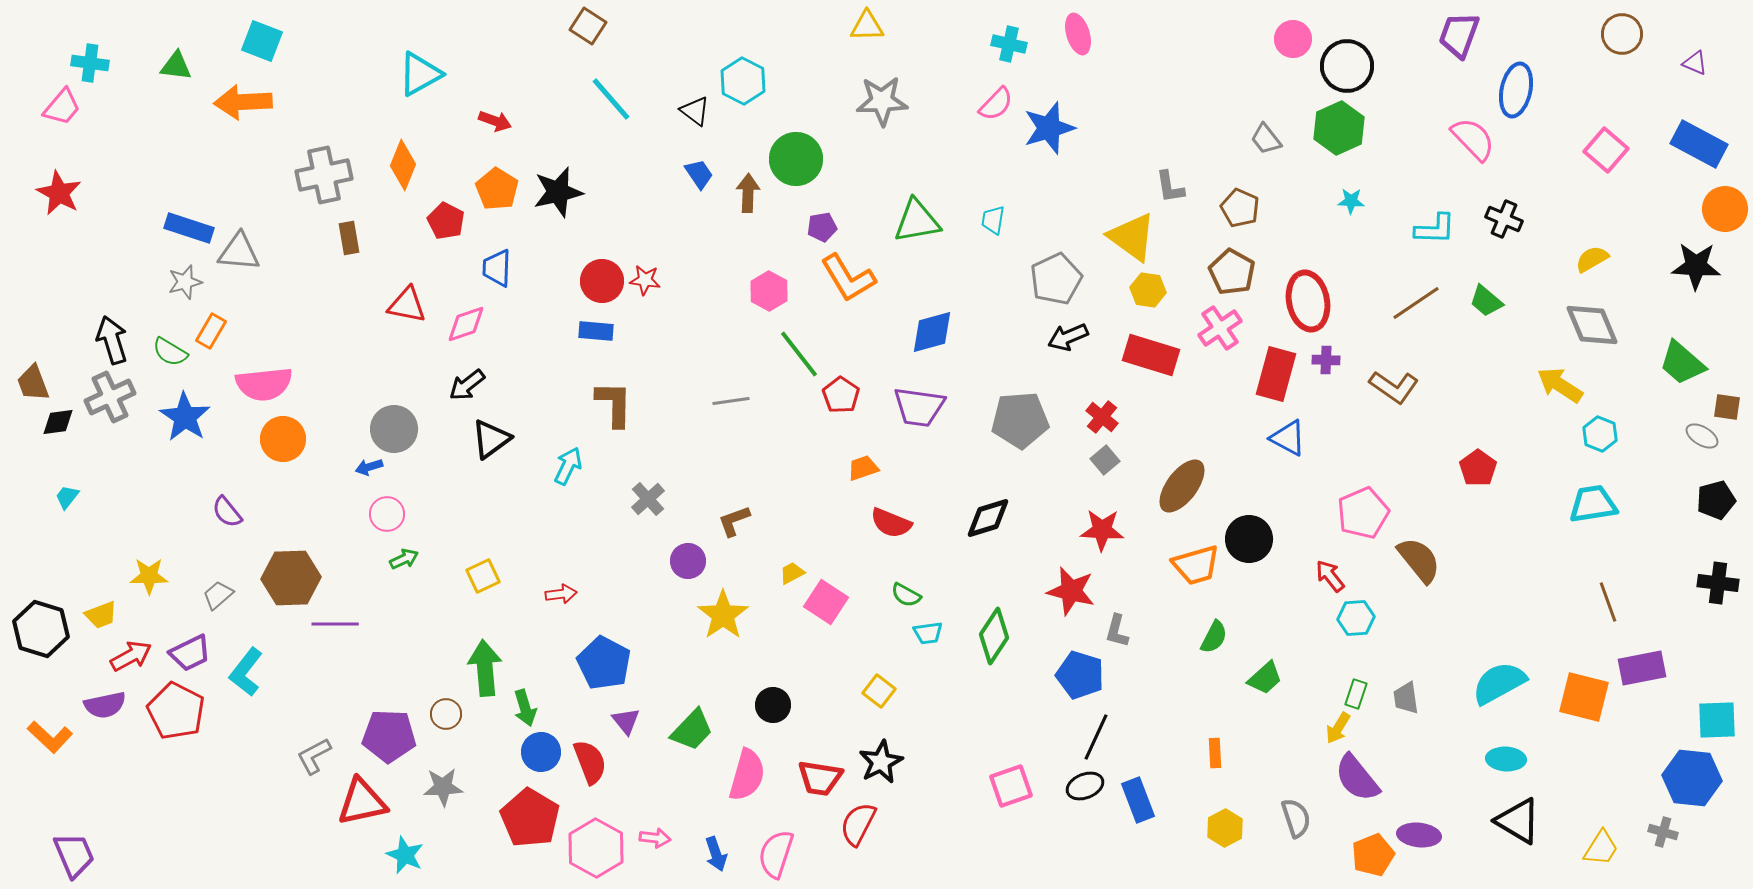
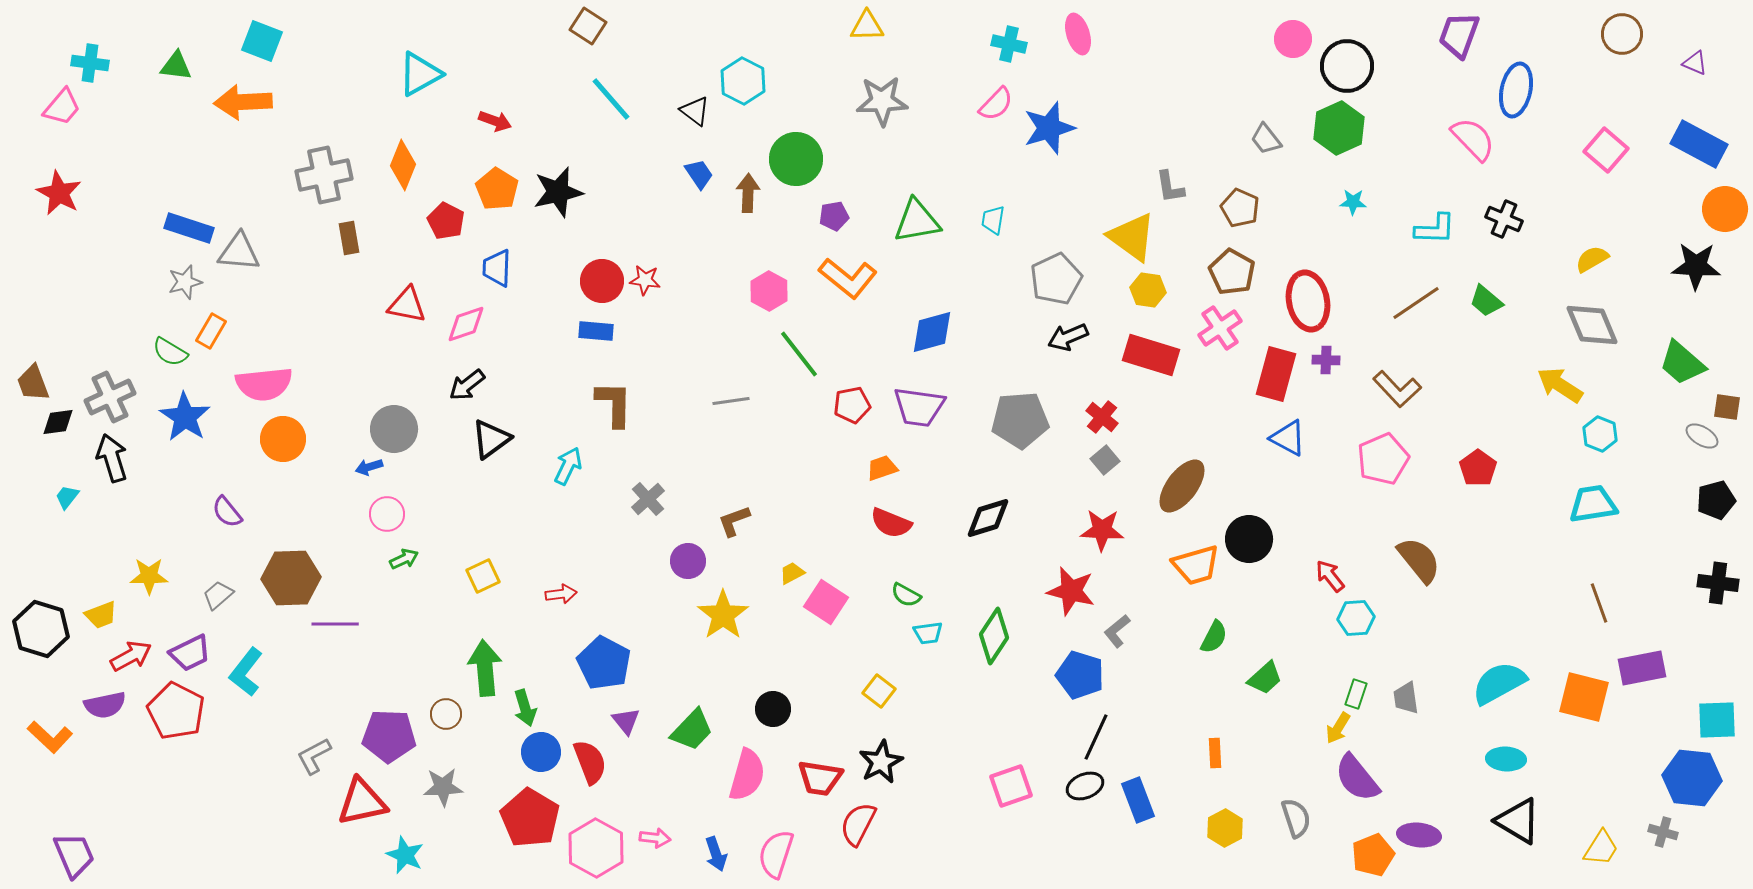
cyan star at (1351, 201): moved 2 px right, 1 px down
purple pentagon at (822, 227): moved 12 px right, 11 px up
orange L-shape at (848, 278): rotated 20 degrees counterclockwise
black arrow at (112, 340): moved 118 px down
brown L-shape at (1394, 387): moved 3 px right, 2 px down; rotated 12 degrees clockwise
red pentagon at (841, 395): moved 11 px right, 10 px down; rotated 27 degrees clockwise
orange trapezoid at (863, 468): moved 19 px right
pink pentagon at (1363, 513): moved 20 px right, 54 px up
brown line at (1608, 602): moved 9 px left, 1 px down
gray L-shape at (1117, 631): rotated 36 degrees clockwise
black circle at (773, 705): moved 4 px down
